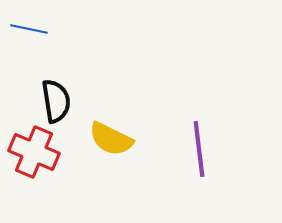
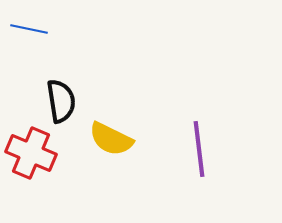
black semicircle: moved 5 px right
red cross: moved 3 px left, 1 px down
